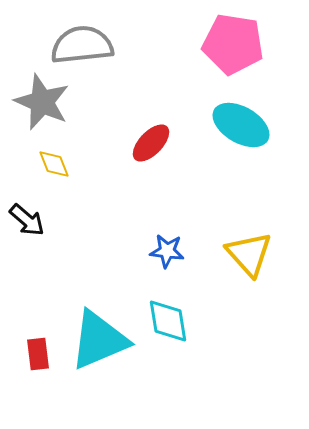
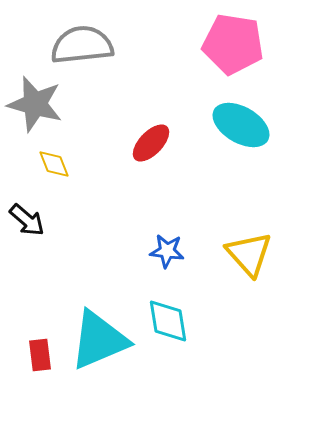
gray star: moved 7 px left, 2 px down; rotated 8 degrees counterclockwise
red rectangle: moved 2 px right, 1 px down
